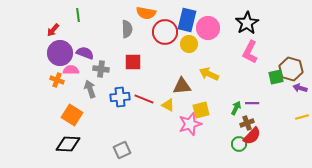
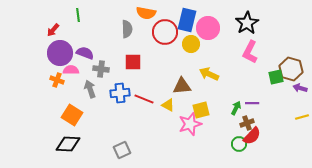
yellow circle: moved 2 px right
blue cross: moved 4 px up
